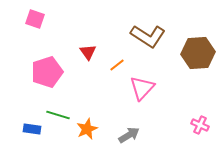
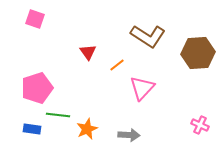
pink pentagon: moved 10 px left, 16 px down
green line: rotated 10 degrees counterclockwise
gray arrow: rotated 35 degrees clockwise
